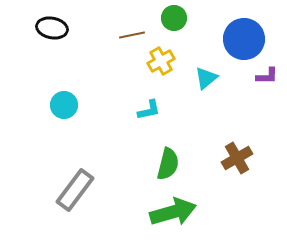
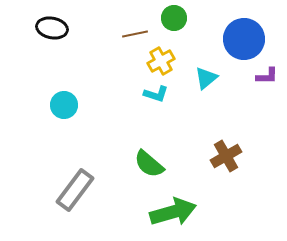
brown line: moved 3 px right, 1 px up
cyan L-shape: moved 7 px right, 16 px up; rotated 30 degrees clockwise
brown cross: moved 11 px left, 2 px up
green semicircle: moved 19 px left; rotated 116 degrees clockwise
